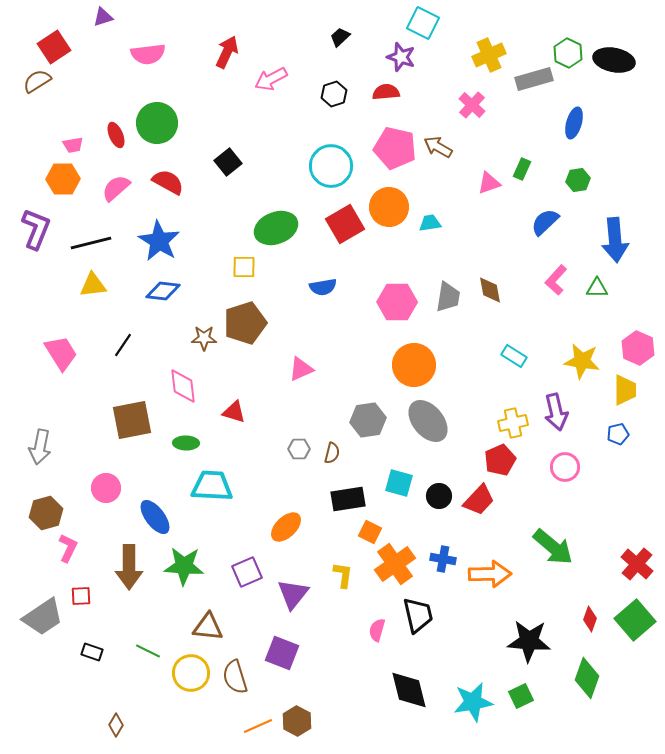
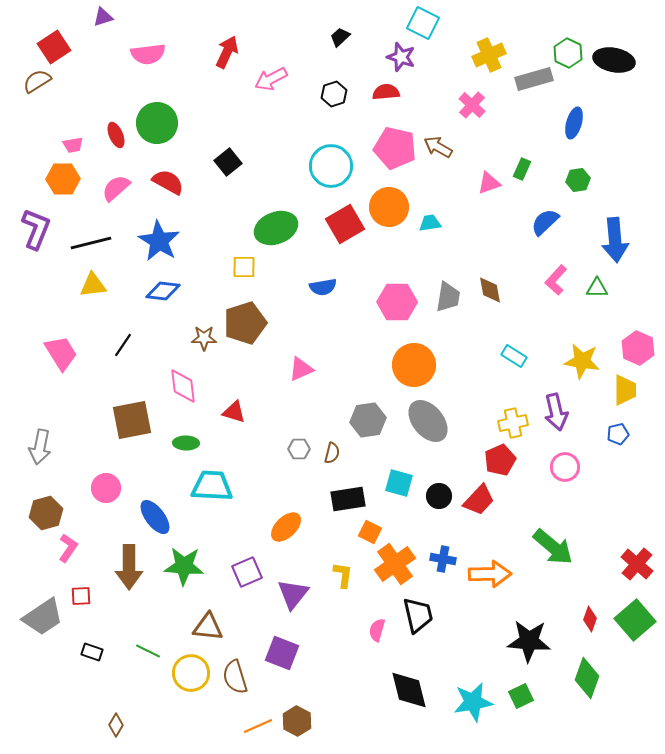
pink L-shape at (68, 548): rotated 8 degrees clockwise
